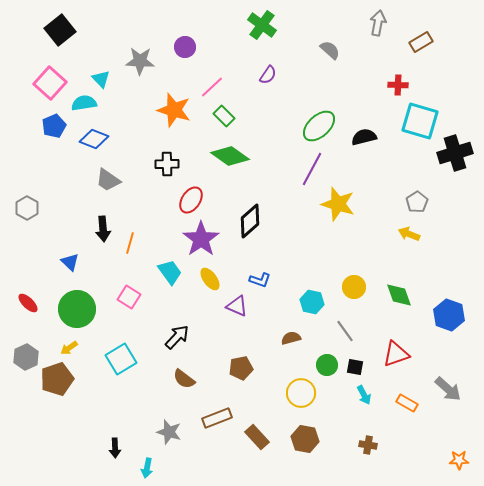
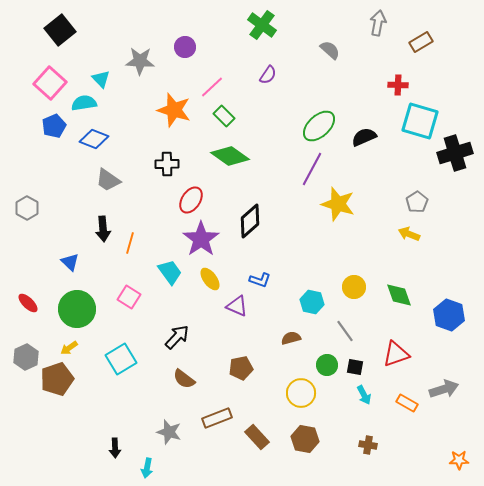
black semicircle at (364, 137): rotated 10 degrees counterclockwise
gray arrow at (448, 389): moved 4 px left; rotated 60 degrees counterclockwise
